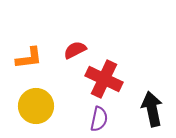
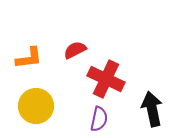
red cross: moved 2 px right
